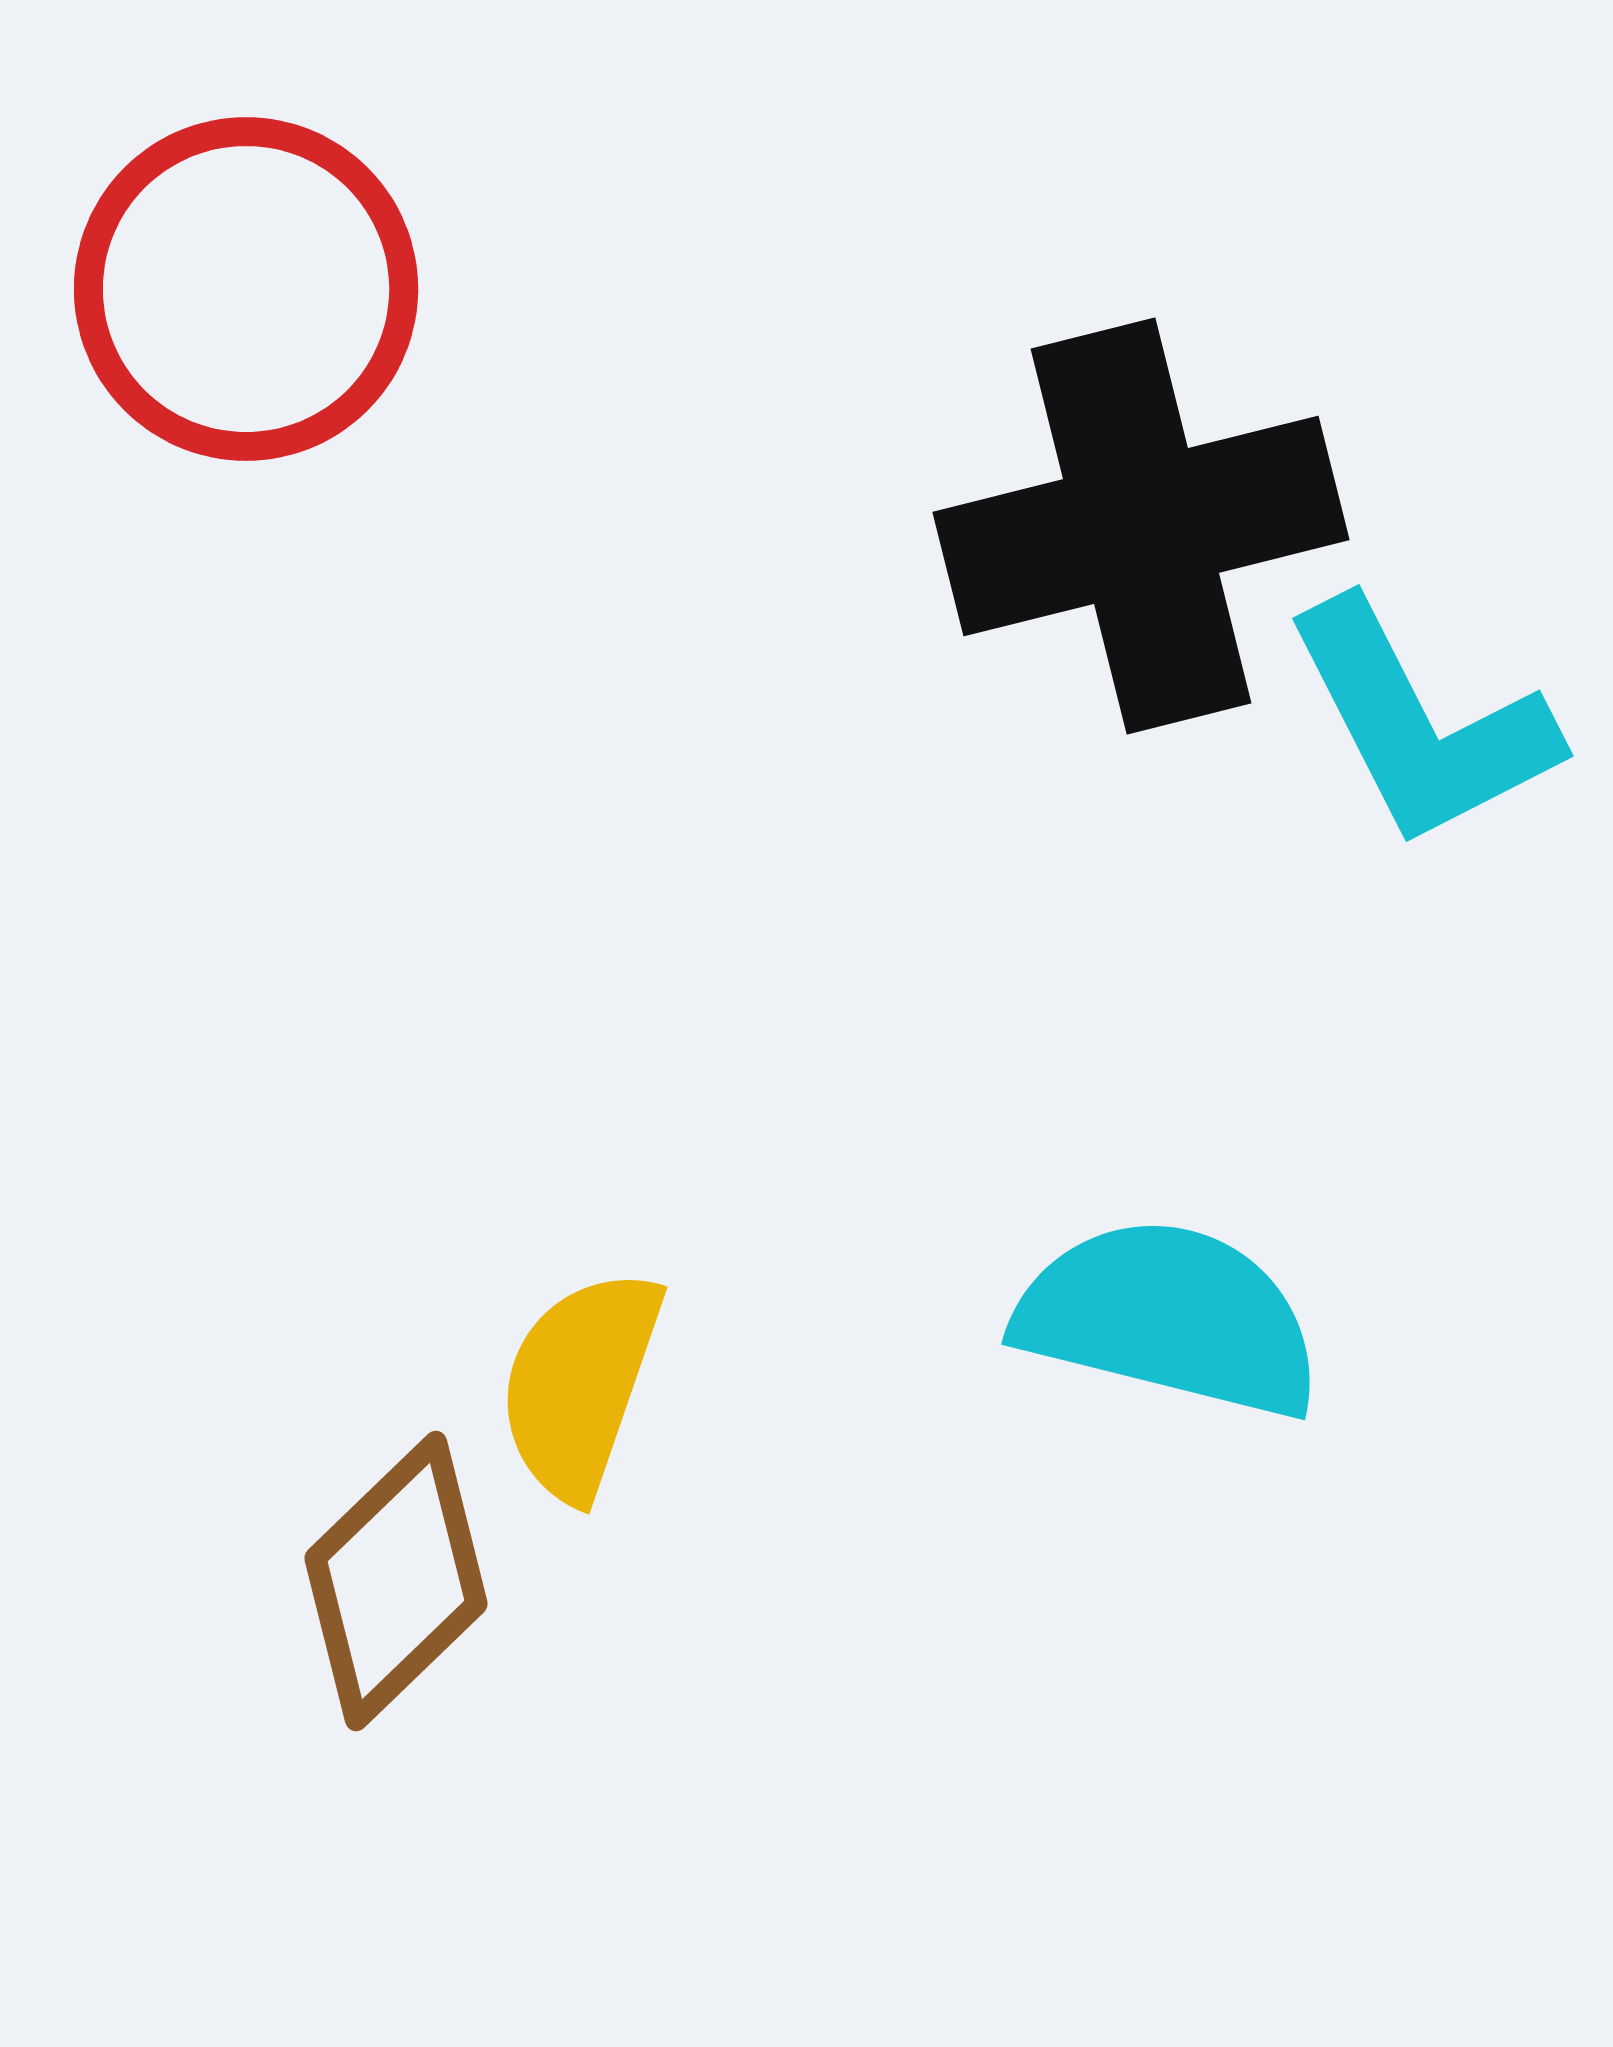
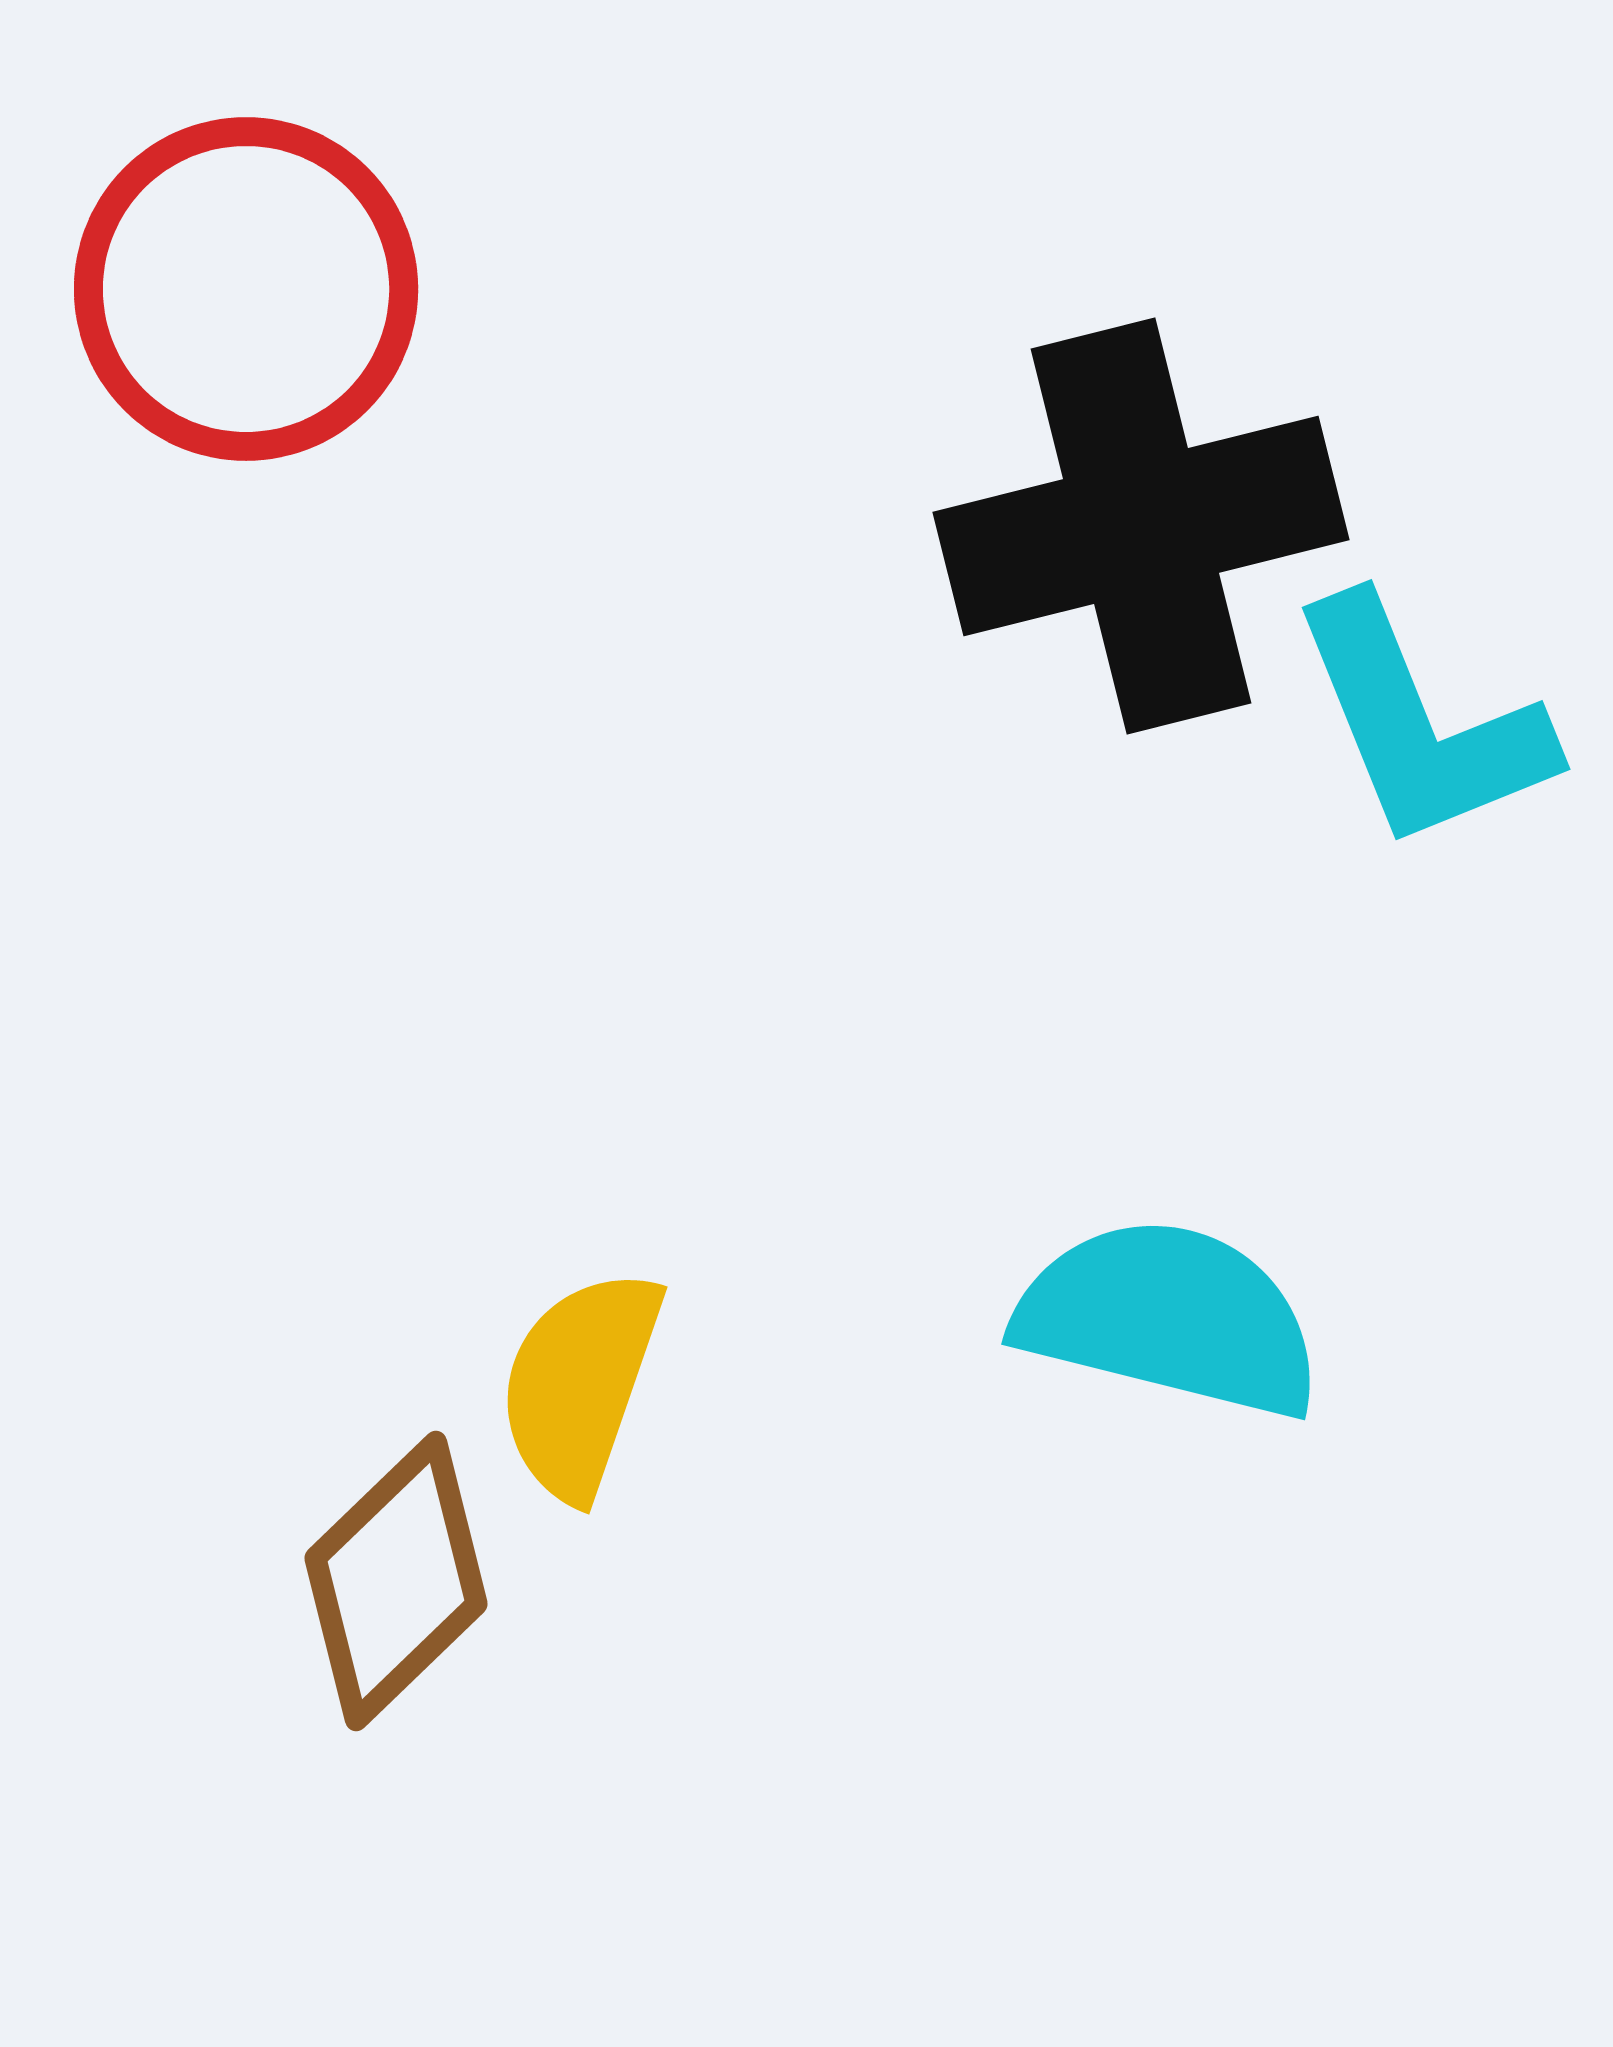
cyan L-shape: rotated 5 degrees clockwise
